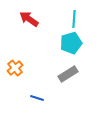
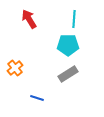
red arrow: rotated 24 degrees clockwise
cyan pentagon: moved 3 px left, 2 px down; rotated 15 degrees clockwise
